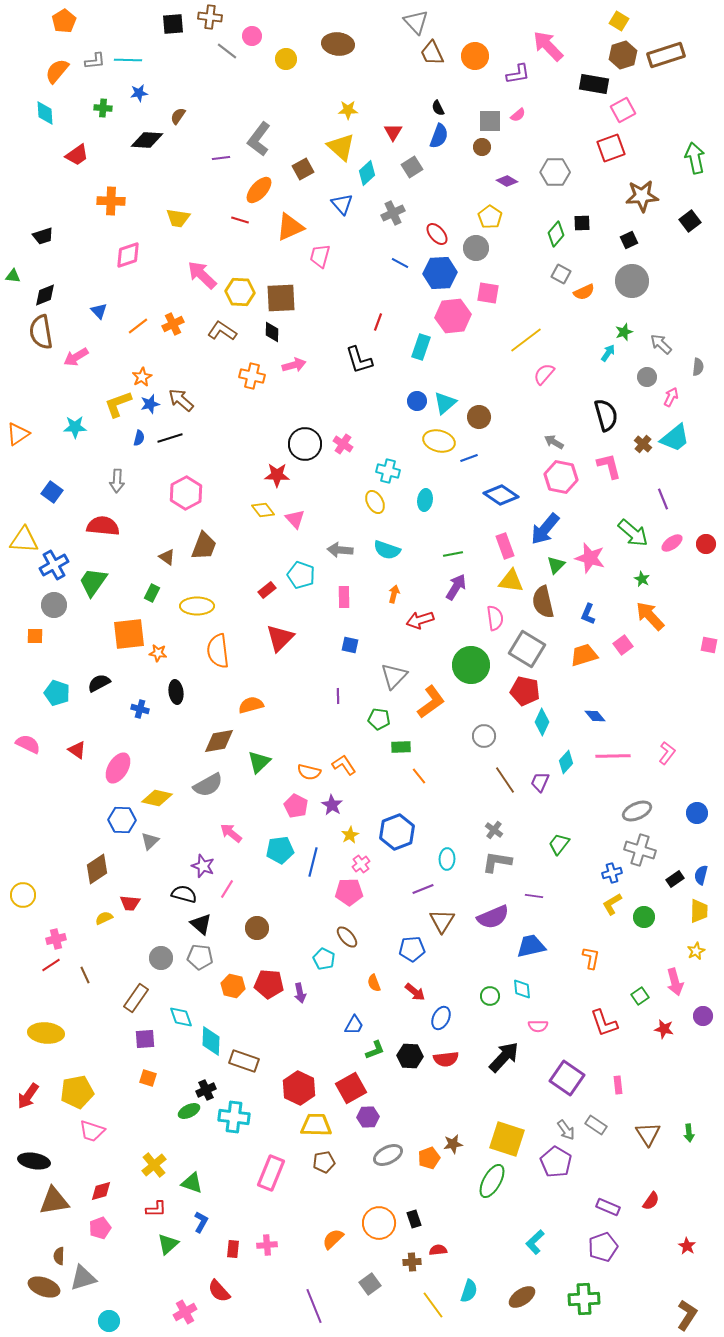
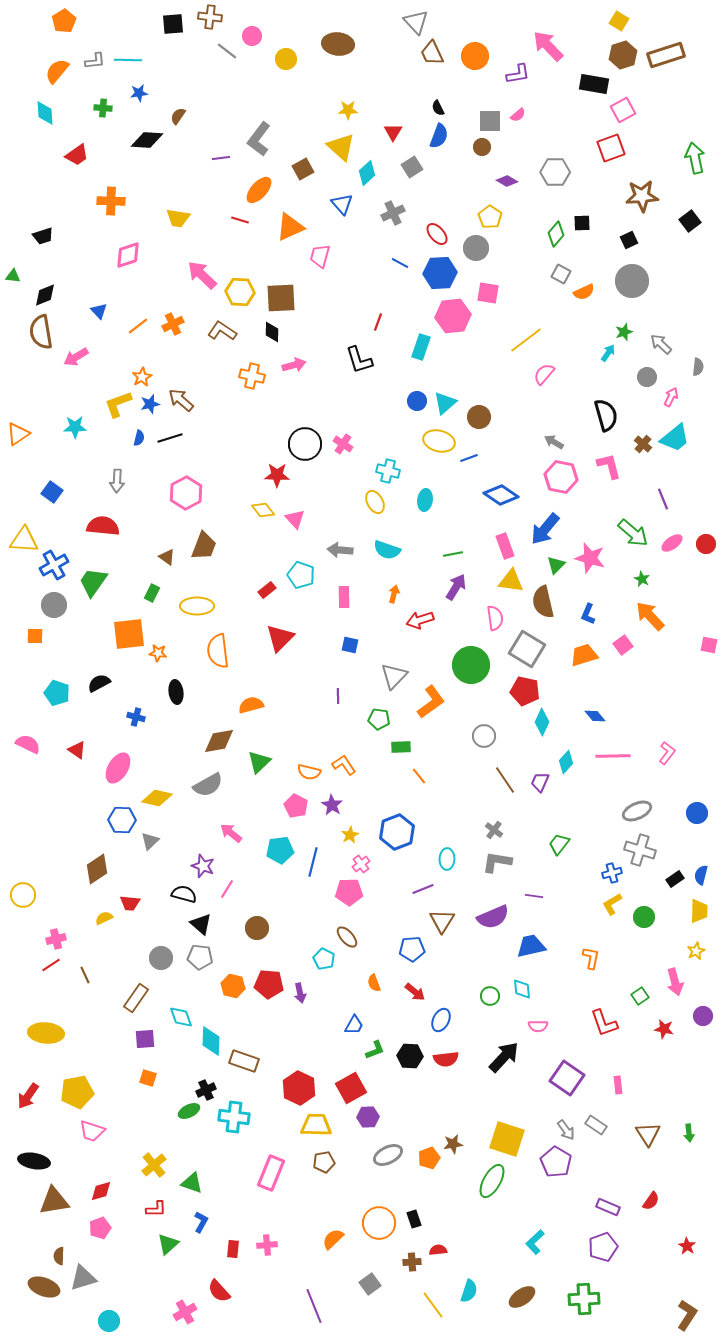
blue cross at (140, 709): moved 4 px left, 8 px down
blue ellipse at (441, 1018): moved 2 px down
